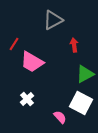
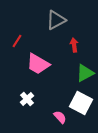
gray triangle: moved 3 px right
red line: moved 3 px right, 3 px up
pink trapezoid: moved 6 px right, 2 px down
green triangle: moved 1 px up
